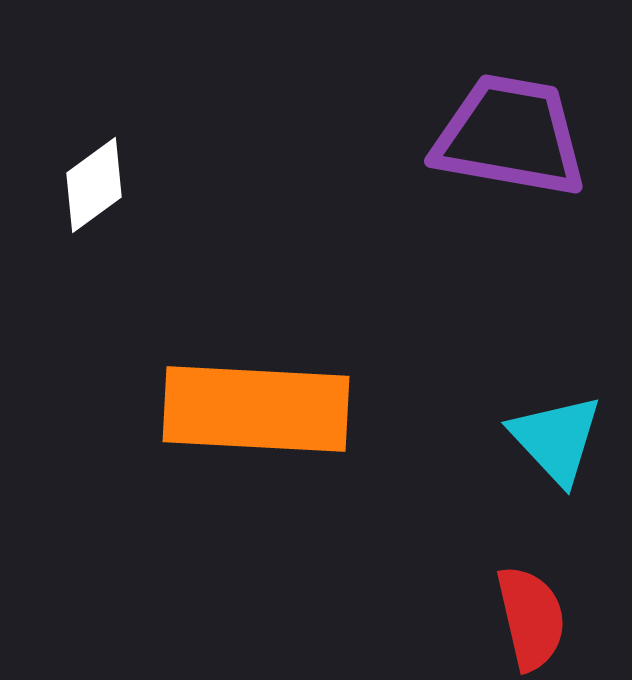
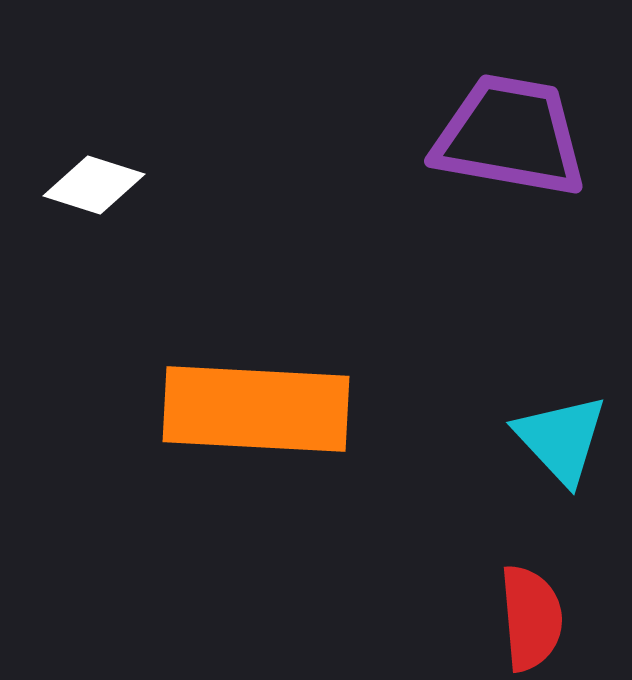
white diamond: rotated 54 degrees clockwise
cyan triangle: moved 5 px right
red semicircle: rotated 8 degrees clockwise
